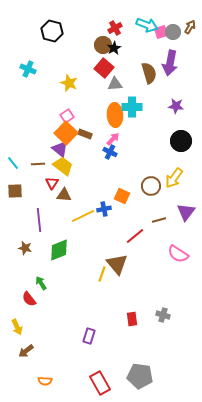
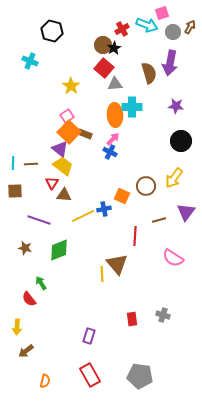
red cross at (115, 28): moved 7 px right, 1 px down
pink square at (161, 32): moved 1 px right, 19 px up
cyan cross at (28, 69): moved 2 px right, 8 px up
yellow star at (69, 83): moved 2 px right, 3 px down; rotated 12 degrees clockwise
orange square at (66, 133): moved 3 px right, 1 px up
cyan line at (13, 163): rotated 40 degrees clockwise
brown line at (38, 164): moved 7 px left
brown circle at (151, 186): moved 5 px left
purple line at (39, 220): rotated 65 degrees counterclockwise
red line at (135, 236): rotated 48 degrees counterclockwise
pink semicircle at (178, 254): moved 5 px left, 4 px down
yellow line at (102, 274): rotated 21 degrees counterclockwise
yellow arrow at (17, 327): rotated 28 degrees clockwise
orange semicircle at (45, 381): rotated 80 degrees counterclockwise
red rectangle at (100, 383): moved 10 px left, 8 px up
